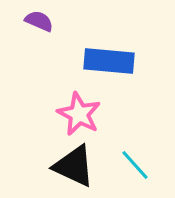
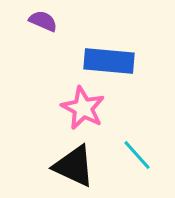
purple semicircle: moved 4 px right
pink star: moved 4 px right, 6 px up
cyan line: moved 2 px right, 10 px up
